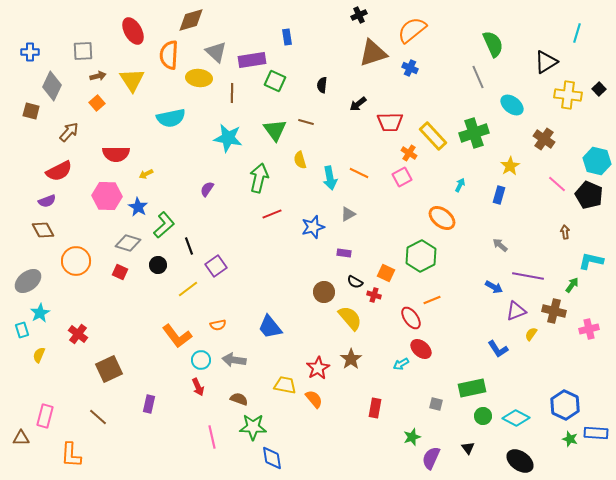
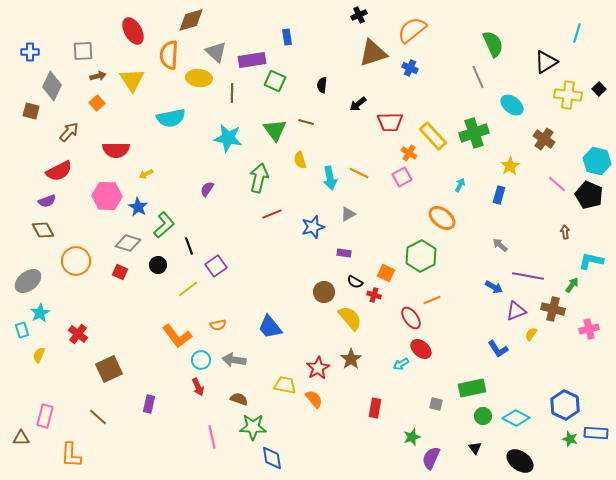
red semicircle at (116, 154): moved 4 px up
brown cross at (554, 311): moved 1 px left, 2 px up
black triangle at (468, 448): moved 7 px right
